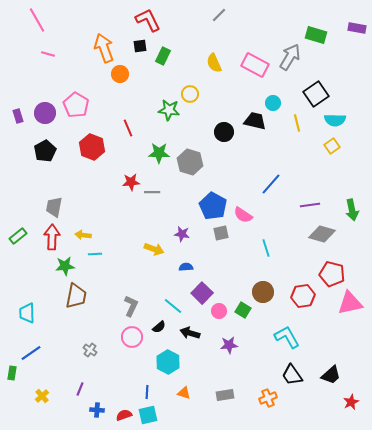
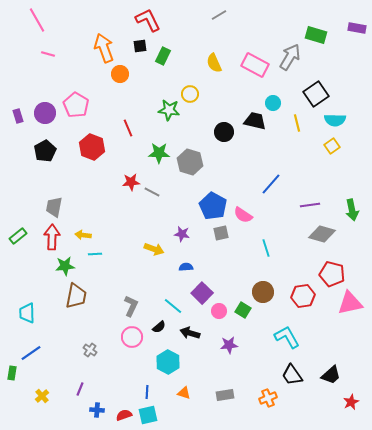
gray line at (219, 15): rotated 14 degrees clockwise
gray line at (152, 192): rotated 28 degrees clockwise
